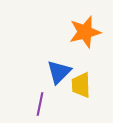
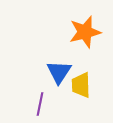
blue triangle: rotated 12 degrees counterclockwise
